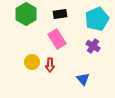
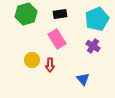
green hexagon: rotated 15 degrees clockwise
yellow circle: moved 2 px up
